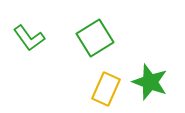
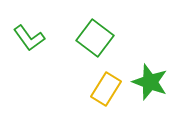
green square: rotated 21 degrees counterclockwise
yellow rectangle: rotated 8 degrees clockwise
